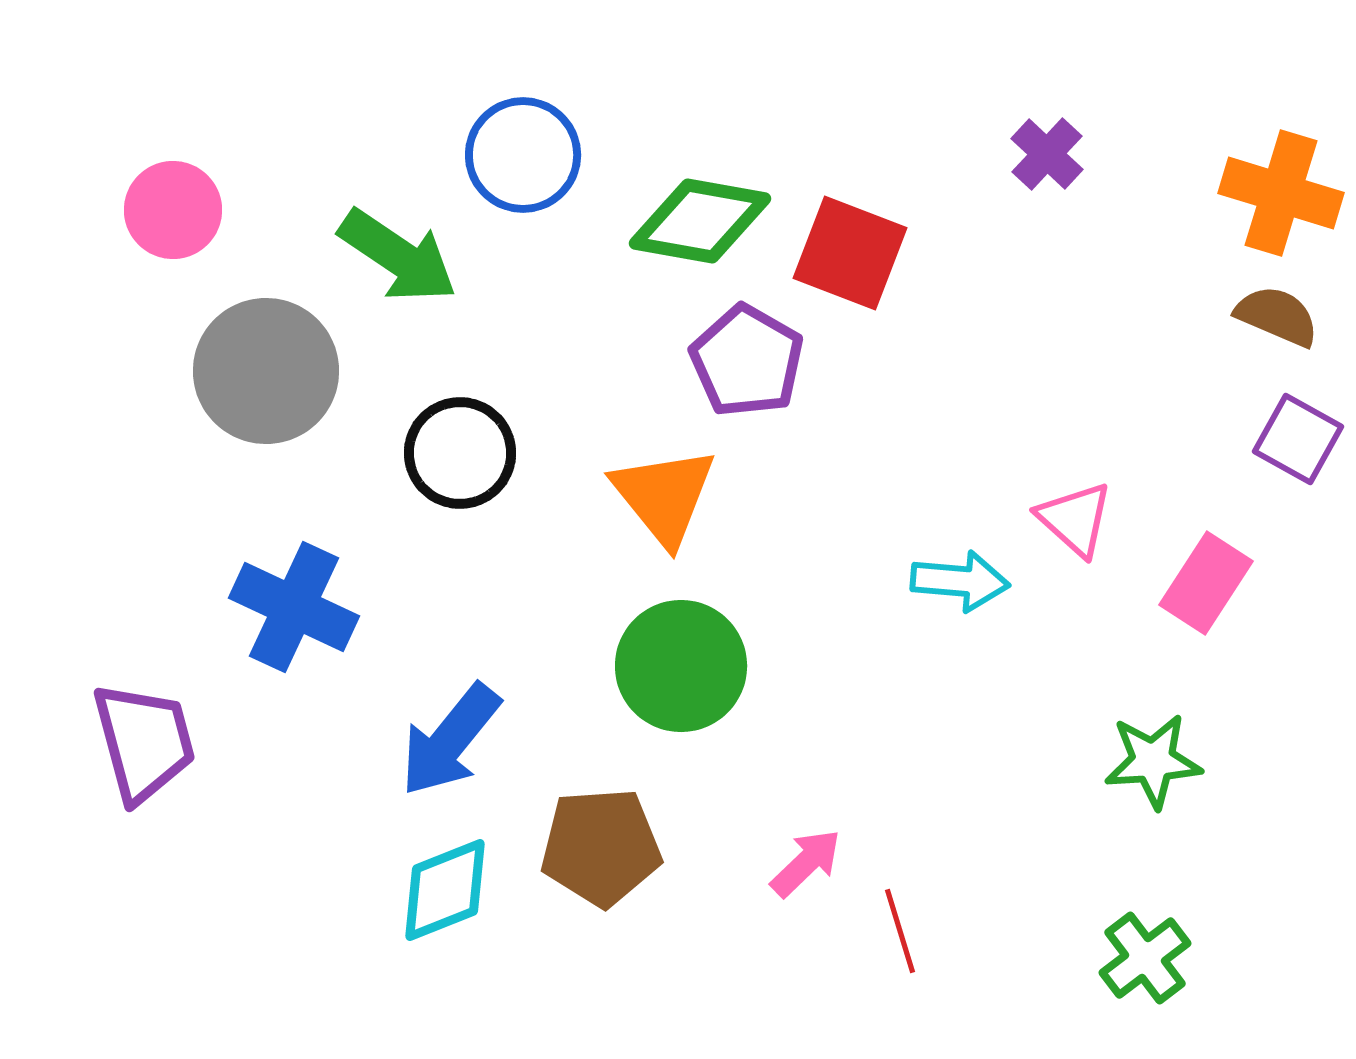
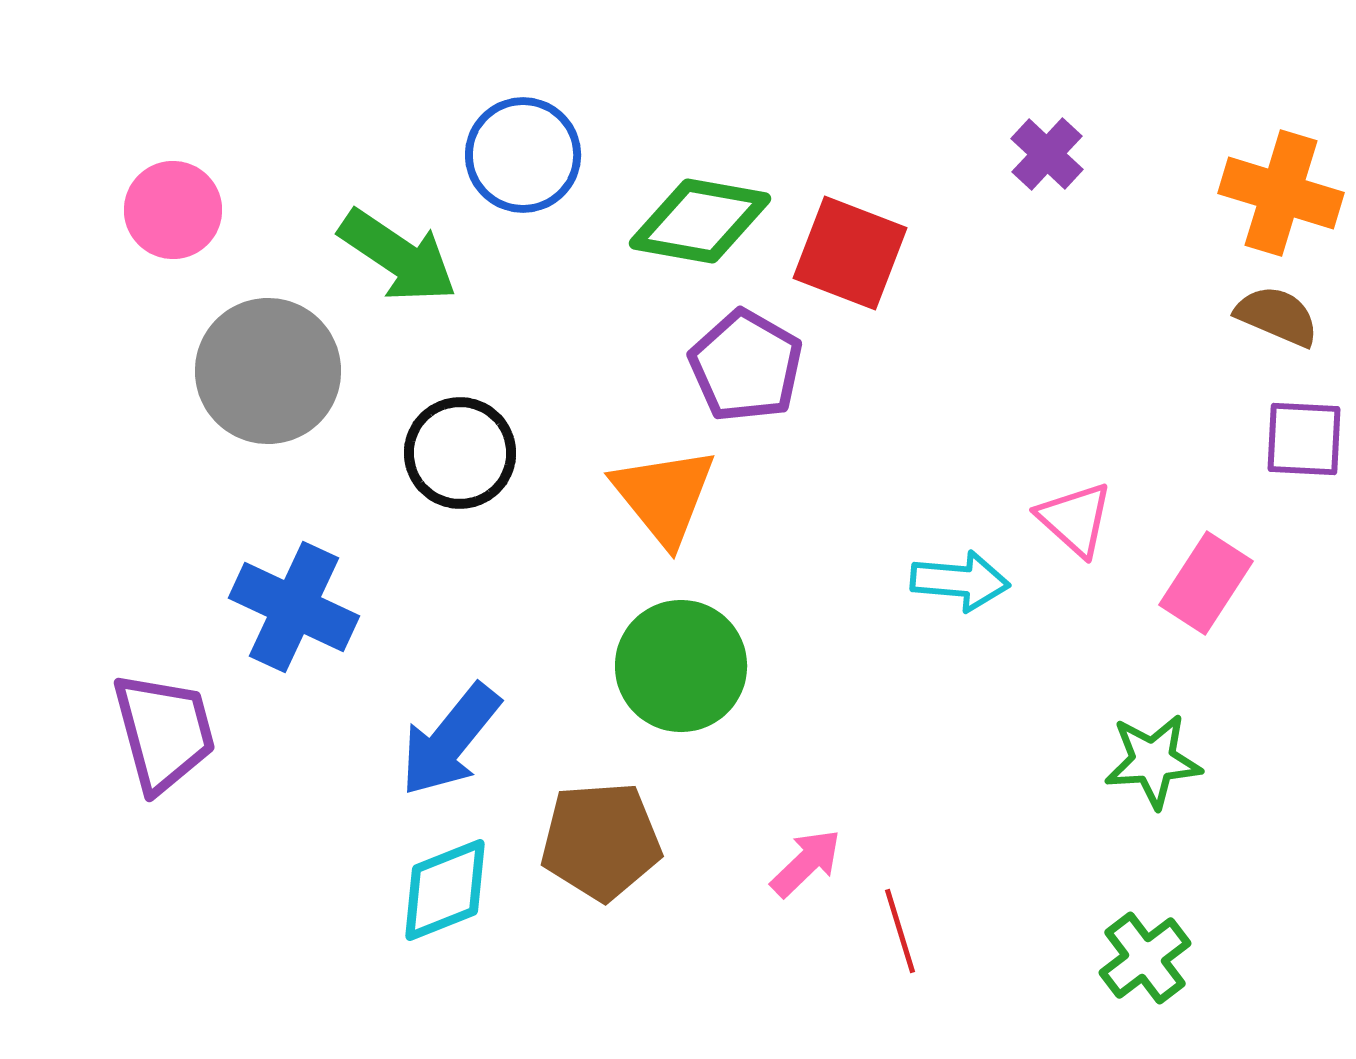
purple pentagon: moved 1 px left, 5 px down
gray circle: moved 2 px right
purple square: moved 6 px right; rotated 26 degrees counterclockwise
purple trapezoid: moved 20 px right, 10 px up
brown pentagon: moved 6 px up
